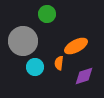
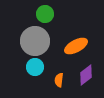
green circle: moved 2 px left
gray circle: moved 12 px right
orange semicircle: moved 17 px down
purple diamond: moved 2 px right, 1 px up; rotated 20 degrees counterclockwise
